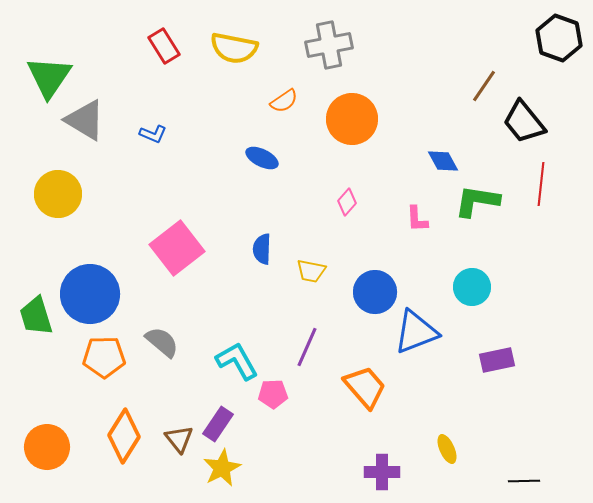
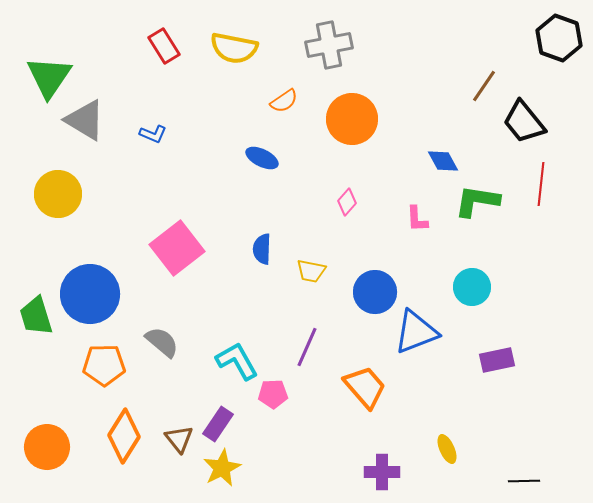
orange pentagon at (104, 357): moved 8 px down
